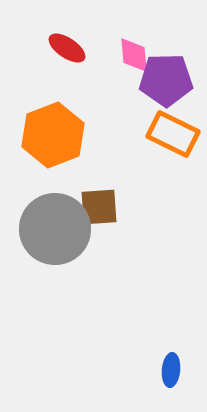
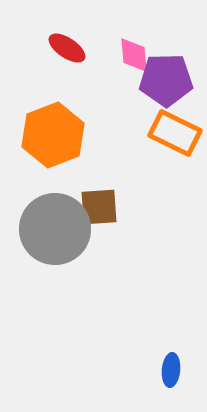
orange rectangle: moved 2 px right, 1 px up
